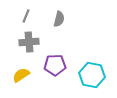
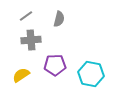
gray line: rotated 32 degrees clockwise
gray cross: moved 2 px right, 2 px up
cyan hexagon: moved 1 px left, 1 px up
